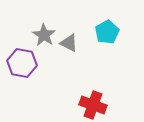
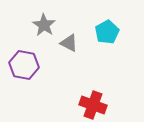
gray star: moved 10 px up
purple hexagon: moved 2 px right, 2 px down
